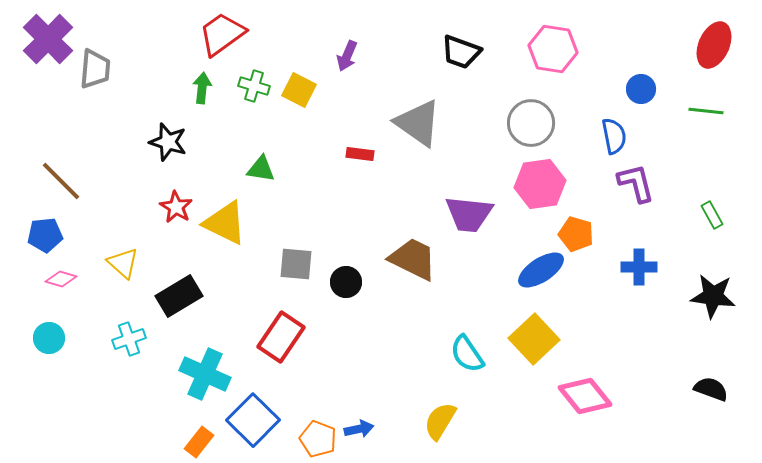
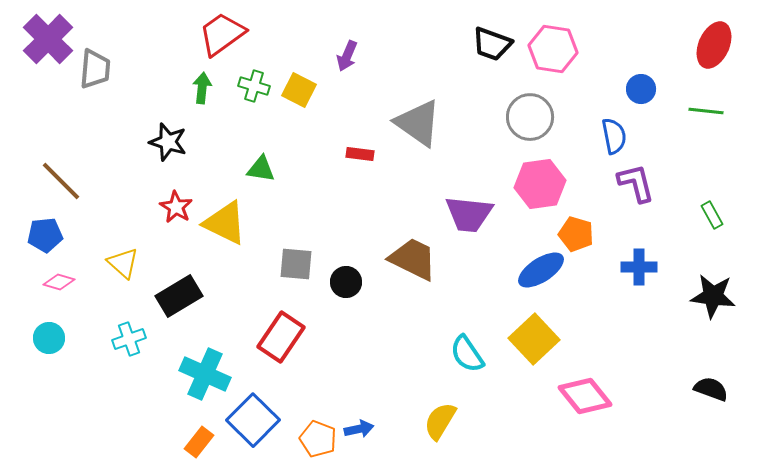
black trapezoid at (461, 52): moved 31 px right, 8 px up
gray circle at (531, 123): moved 1 px left, 6 px up
pink diamond at (61, 279): moved 2 px left, 3 px down
